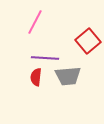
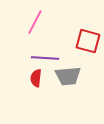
red square: rotated 35 degrees counterclockwise
red semicircle: moved 1 px down
